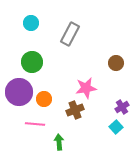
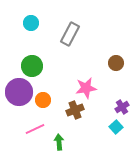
green circle: moved 4 px down
orange circle: moved 1 px left, 1 px down
pink line: moved 5 px down; rotated 30 degrees counterclockwise
